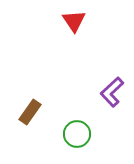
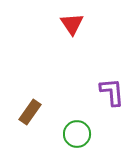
red triangle: moved 2 px left, 3 px down
purple L-shape: rotated 128 degrees clockwise
